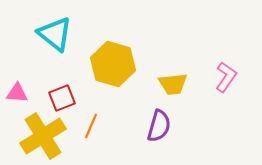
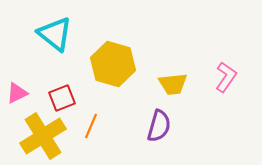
pink triangle: rotated 30 degrees counterclockwise
